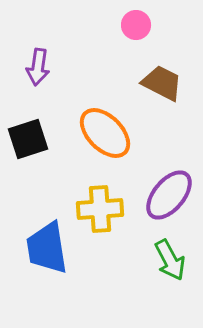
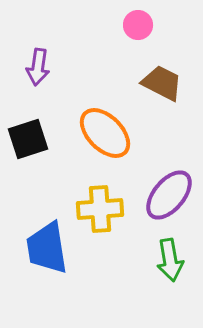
pink circle: moved 2 px right
green arrow: rotated 18 degrees clockwise
